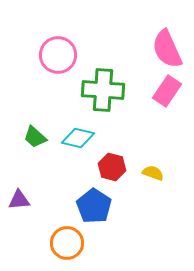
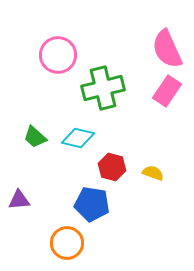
green cross: moved 2 px up; rotated 18 degrees counterclockwise
blue pentagon: moved 2 px left, 2 px up; rotated 24 degrees counterclockwise
